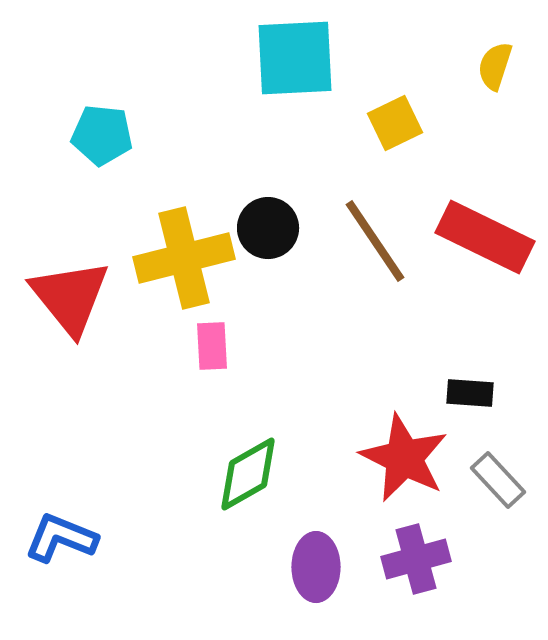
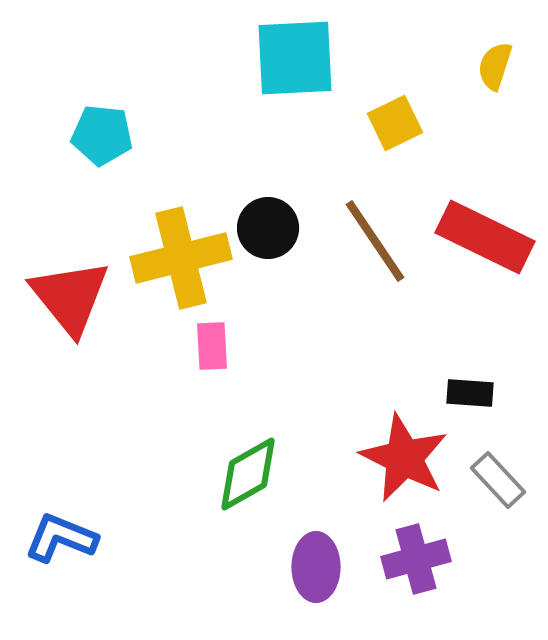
yellow cross: moved 3 px left
